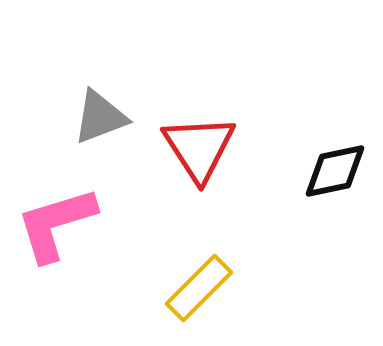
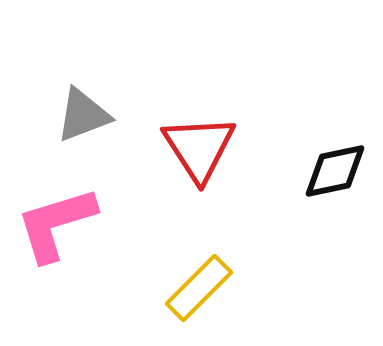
gray triangle: moved 17 px left, 2 px up
